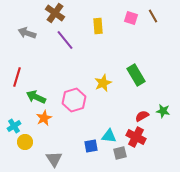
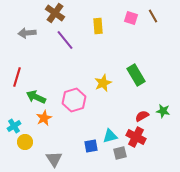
gray arrow: rotated 24 degrees counterclockwise
cyan triangle: moved 1 px right; rotated 21 degrees counterclockwise
